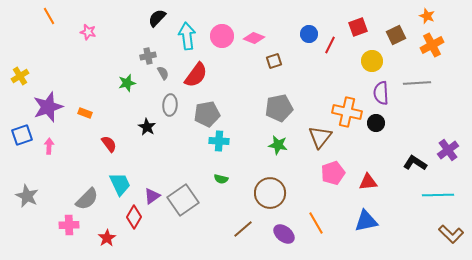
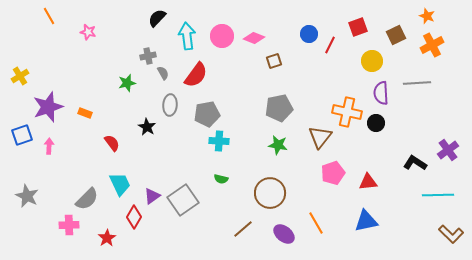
red semicircle at (109, 144): moved 3 px right, 1 px up
